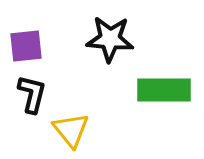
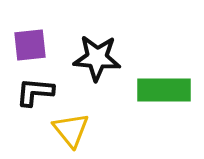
black star: moved 13 px left, 19 px down
purple square: moved 4 px right, 1 px up
black L-shape: moved 3 px right, 2 px up; rotated 99 degrees counterclockwise
